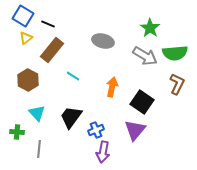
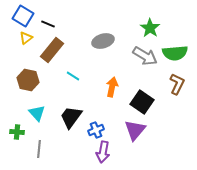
gray ellipse: rotated 30 degrees counterclockwise
brown hexagon: rotated 15 degrees counterclockwise
